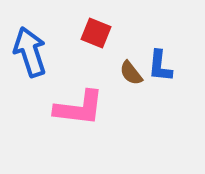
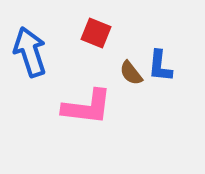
pink L-shape: moved 8 px right, 1 px up
